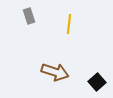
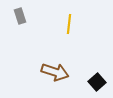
gray rectangle: moved 9 px left
